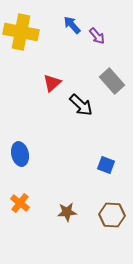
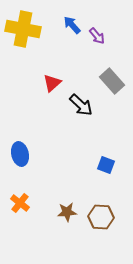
yellow cross: moved 2 px right, 3 px up
brown hexagon: moved 11 px left, 2 px down
